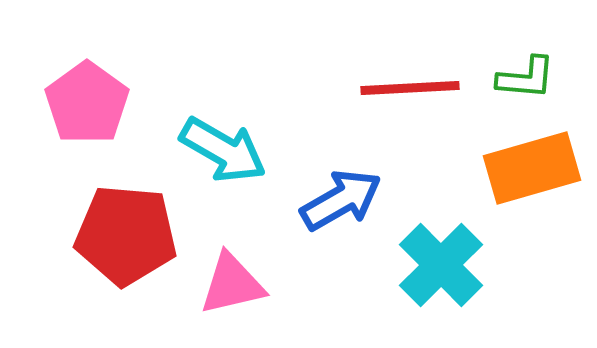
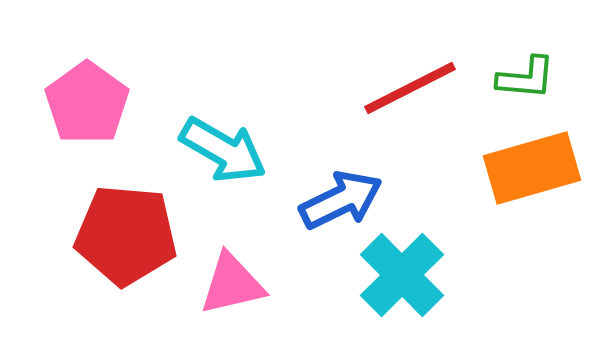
red line: rotated 24 degrees counterclockwise
blue arrow: rotated 4 degrees clockwise
cyan cross: moved 39 px left, 10 px down
